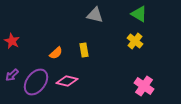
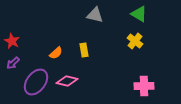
purple arrow: moved 1 px right, 12 px up
pink cross: rotated 36 degrees counterclockwise
